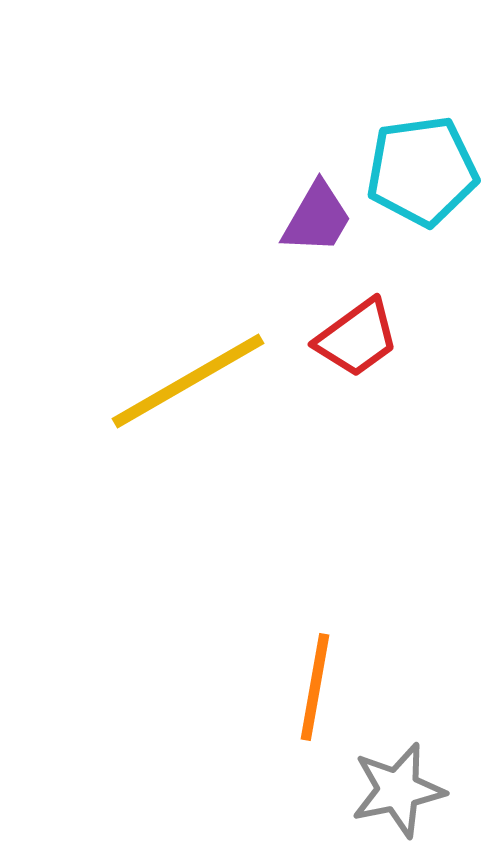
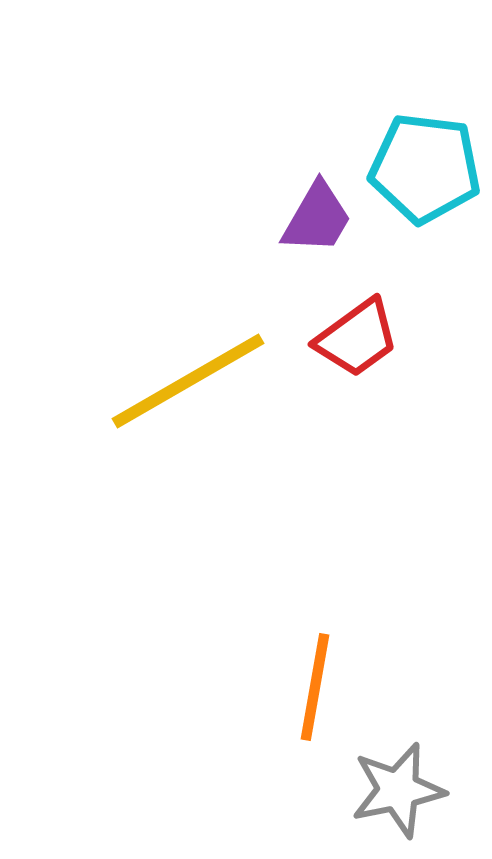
cyan pentagon: moved 3 px right, 3 px up; rotated 15 degrees clockwise
